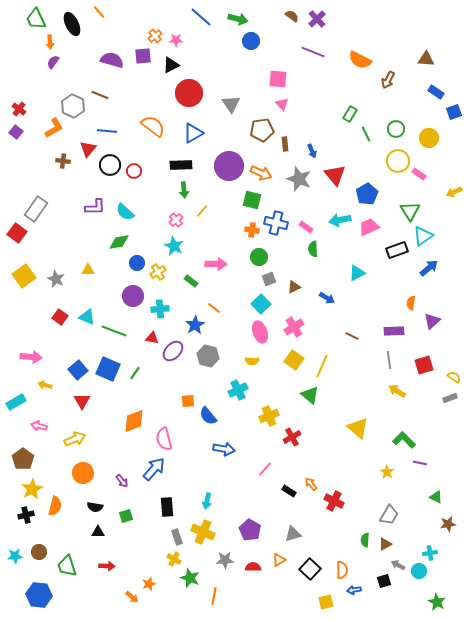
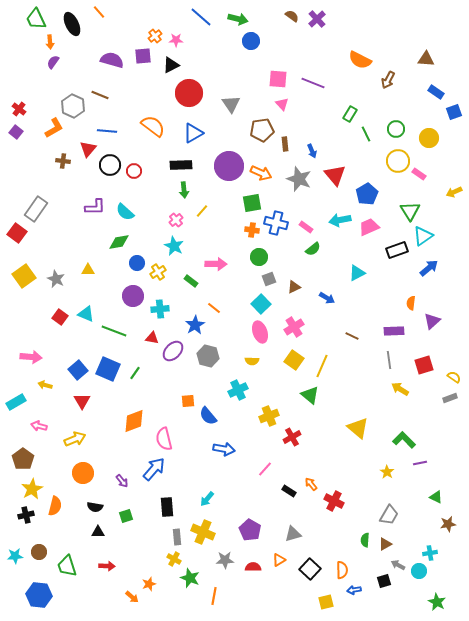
purple line at (313, 52): moved 31 px down
green square at (252, 200): moved 3 px down; rotated 24 degrees counterclockwise
green semicircle at (313, 249): rotated 126 degrees counterclockwise
cyan triangle at (87, 317): moved 1 px left, 3 px up
yellow arrow at (397, 391): moved 3 px right, 2 px up
purple line at (420, 463): rotated 24 degrees counterclockwise
cyan arrow at (207, 501): moved 2 px up; rotated 28 degrees clockwise
gray rectangle at (177, 537): rotated 14 degrees clockwise
